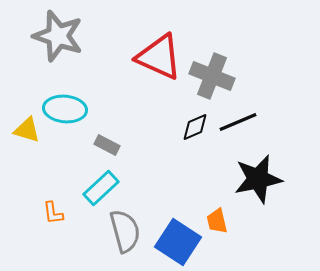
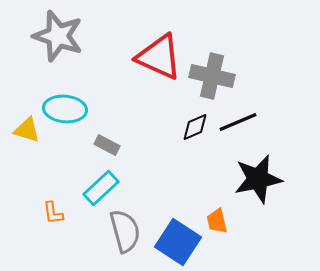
gray cross: rotated 9 degrees counterclockwise
